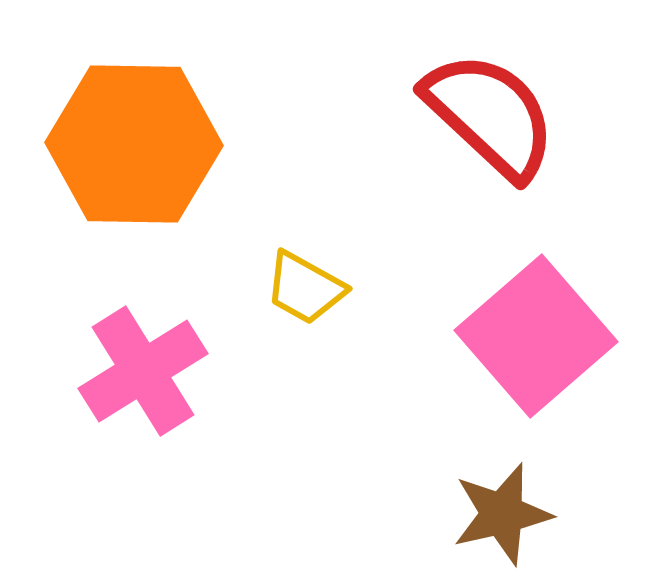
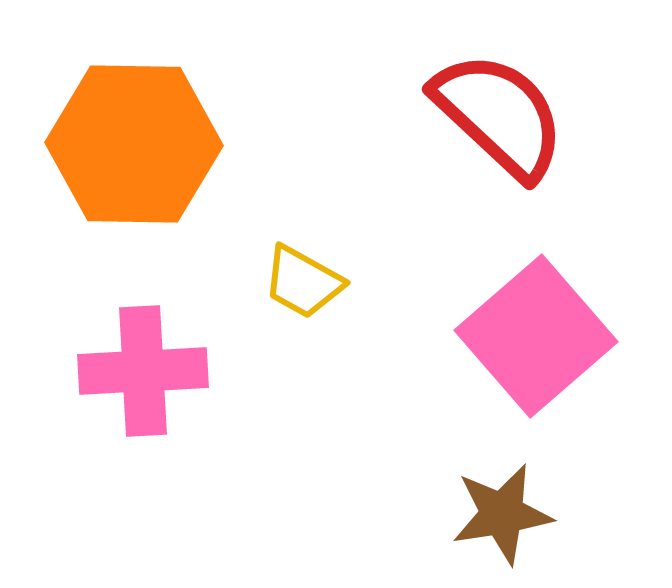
red semicircle: moved 9 px right
yellow trapezoid: moved 2 px left, 6 px up
pink cross: rotated 29 degrees clockwise
brown star: rotated 4 degrees clockwise
